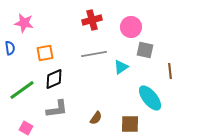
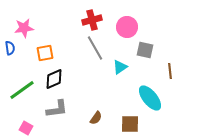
pink star: moved 5 px down; rotated 18 degrees counterclockwise
pink circle: moved 4 px left
gray line: moved 1 px right, 6 px up; rotated 70 degrees clockwise
cyan triangle: moved 1 px left
